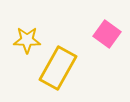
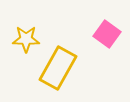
yellow star: moved 1 px left, 1 px up
